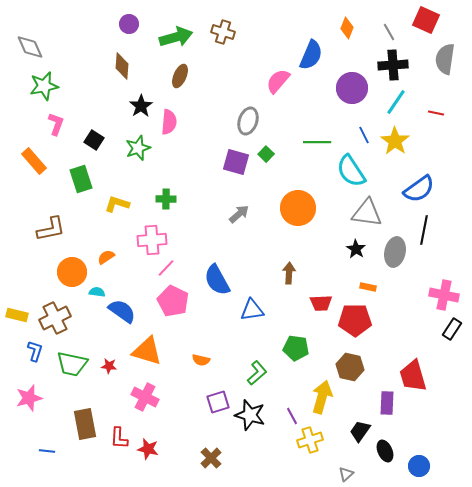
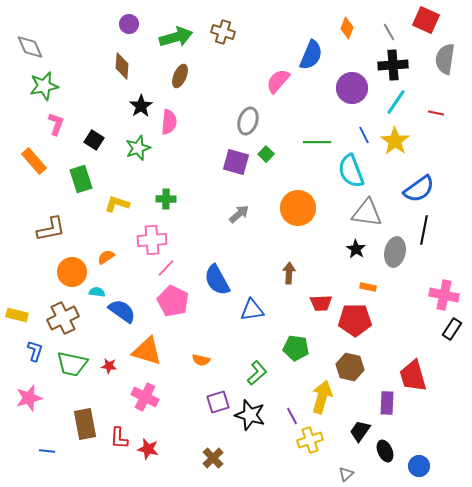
cyan semicircle at (351, 171): rotated 12 degrees clockwise
brown cross at (55, 318): moved 8 px right
brown cross at (211, 458): moved 2 px right
